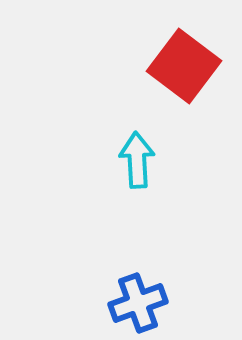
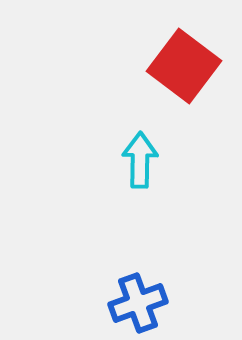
cyan arrow: moved 3 px right; rotated 4 degrees clockwise
